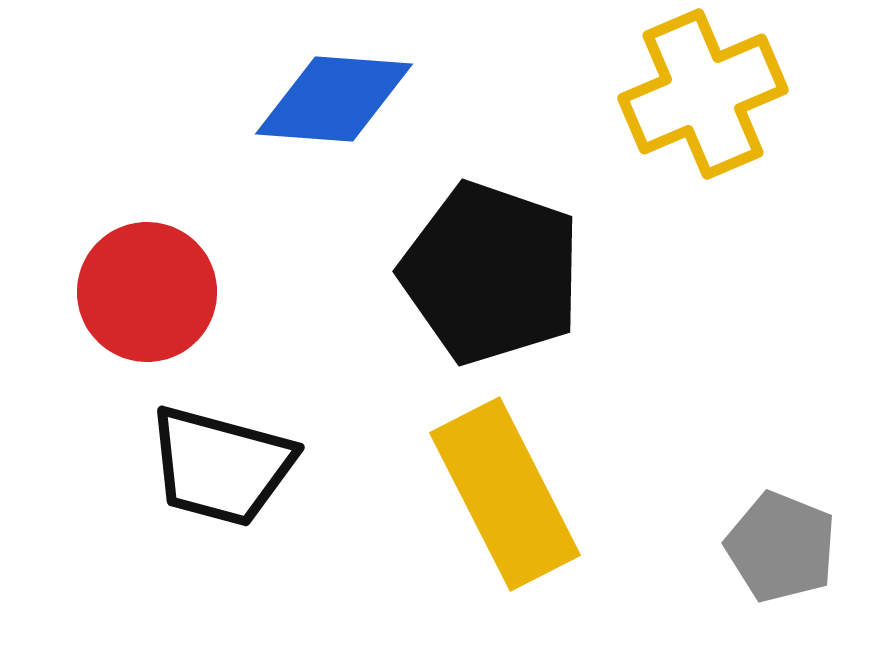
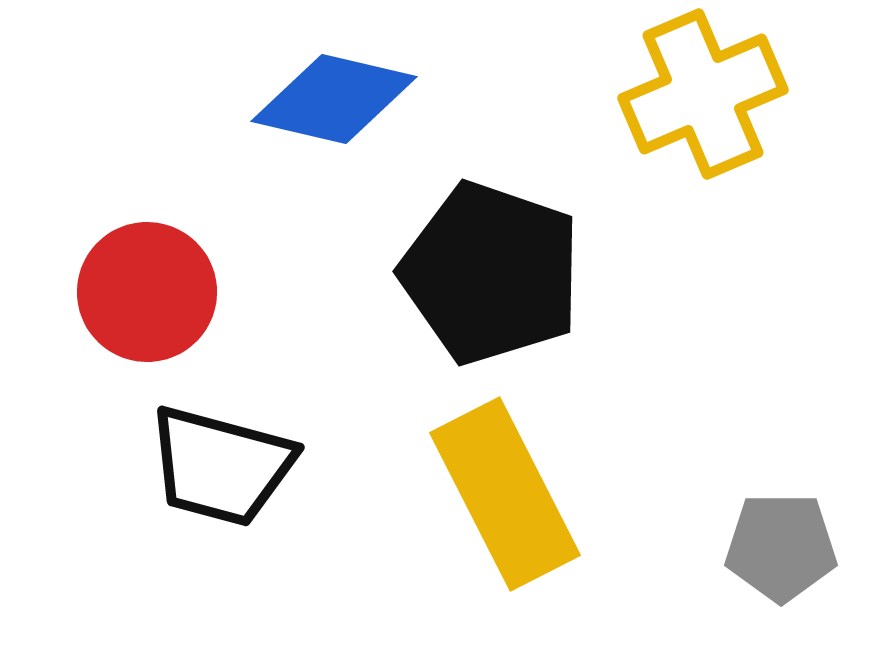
blue diamond: rotated 9 degrees clockwise
gray pentagon: rotated 22 degrees counterclockwise
